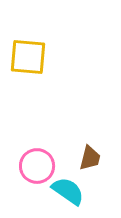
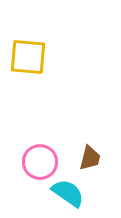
pink circle: moved 3 px right, 4 px up
cyan semicircle: moved 2 px down
